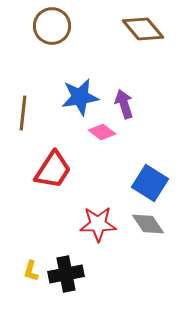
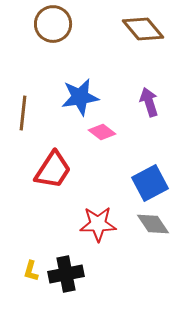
brown circle: moved 1 px right, 2 px up
purple arrow: moved 25 px right, 2 px up
blue square: rotated 30 degrees clockwise
gray diamond: moved 5 px right
